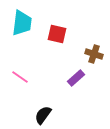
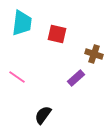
pink line: moved 3 px left
